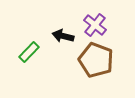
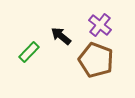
purple cross: moved 5 px right
black arrow: moved 2 px left; rotated 25 degrees clockwise
